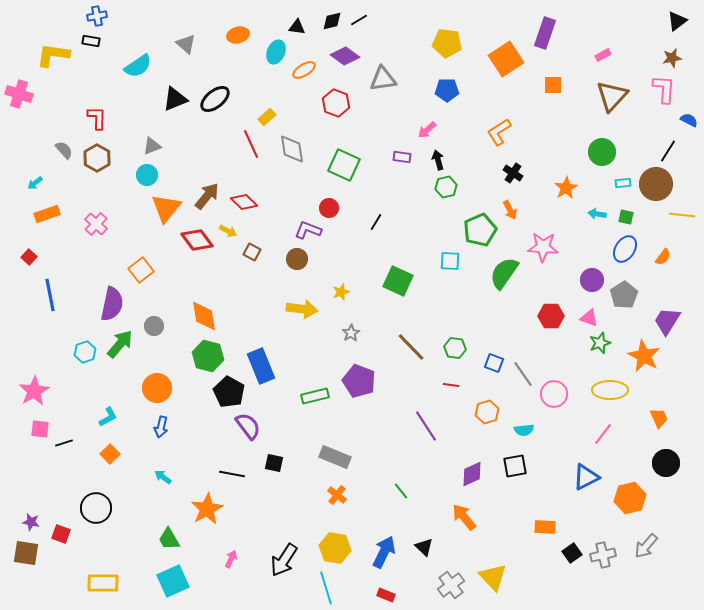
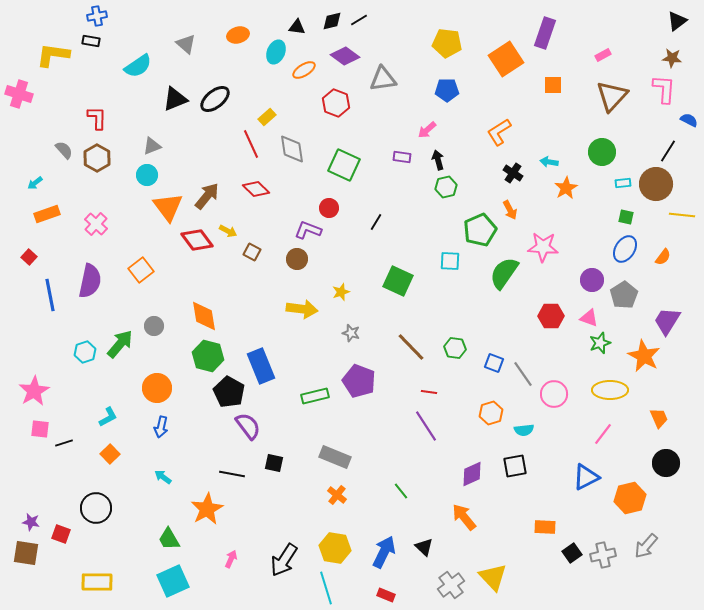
brown star at (672, 58): rotated 18 degrees clockwise
red diamond at (244, 202): moved 12 px right, 13 px up
orange triangle at (166, 208): moved 2 px right, 1 px up; rotated 16 degrees counterclockwise
cyan arrow at (597, 214): moved 48 px left, 52 px up
purple semicircle at (112, 304): moved 22 px left, 23 px up
gray star at (351, 333): rotated 24 degrees counterclockwise
red line at (451, 385): moved 22 px left, 7 px down
orange hexagon at (487, 412): moved 4 px right, 1 px down
yellow rectangle at (103, 583): moved 6 px left, 1 px up
